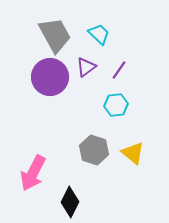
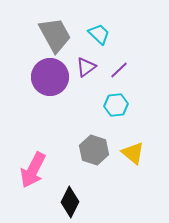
purple line: rotated 12 degrees clockwise
pink arrow: moved 3 px up
